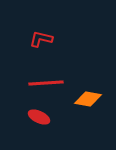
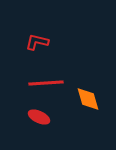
red L-shape: moved 4 px left, 3 px down
orange diamond: rotated 64 degrees clockwise
